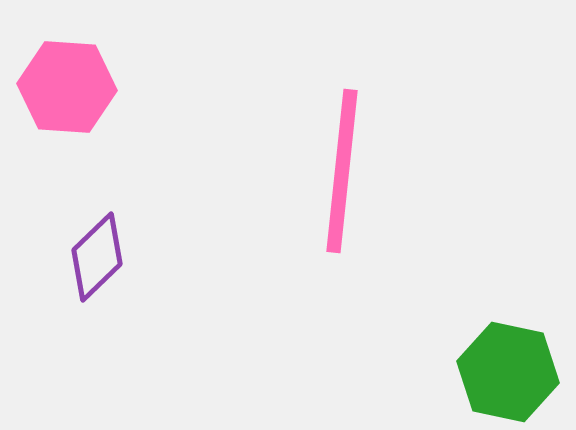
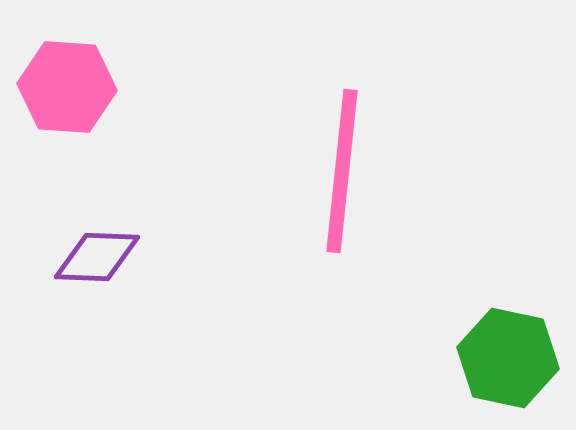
purple diamond: rotated 46 degrees clockwise
green hexagon: moved 14 px up
